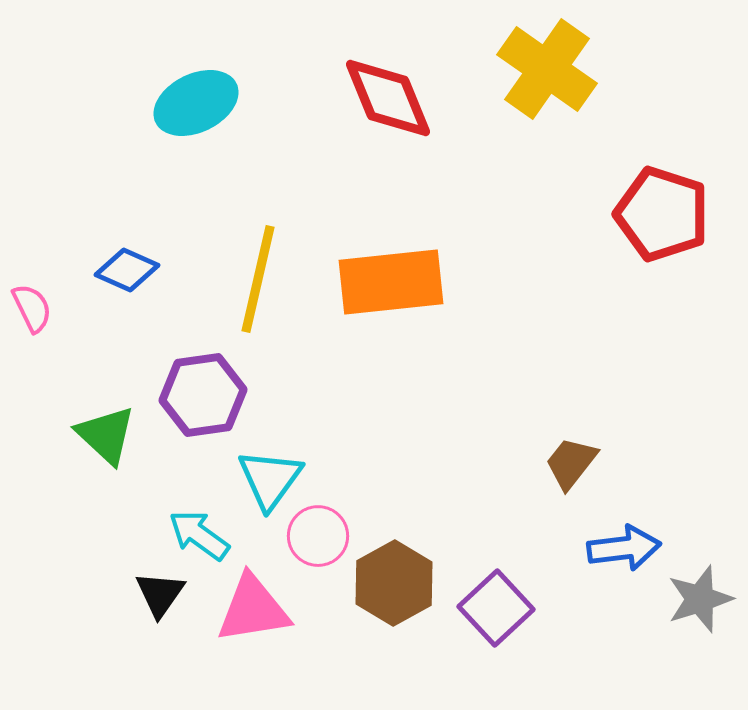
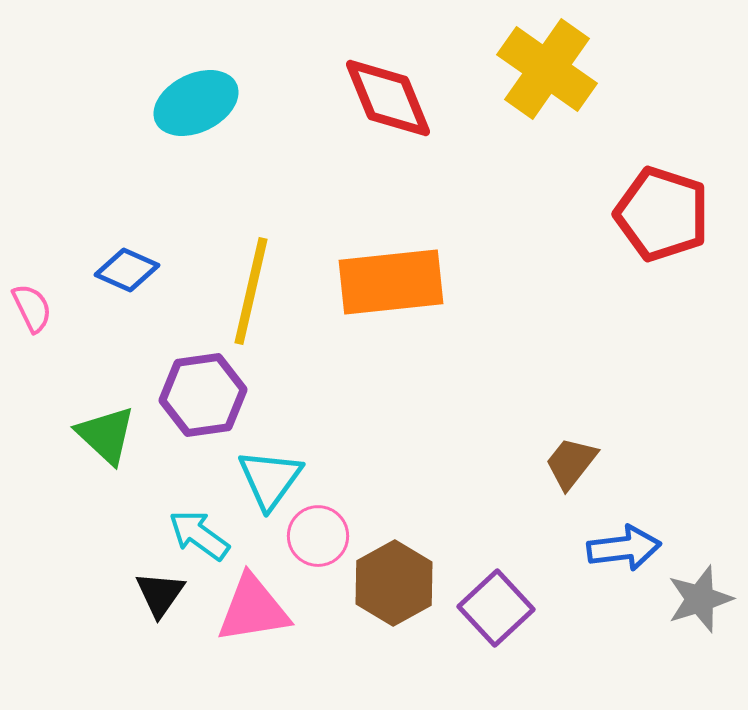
yellow line: moved 7 px left, 12 px down
